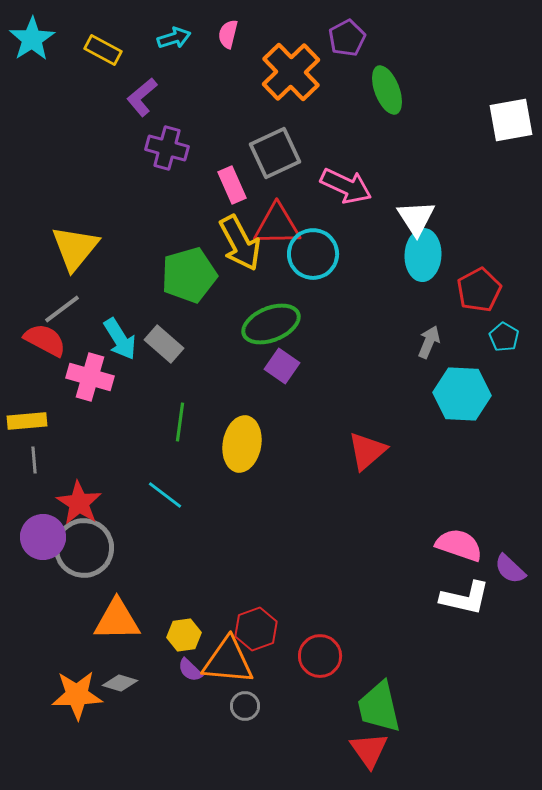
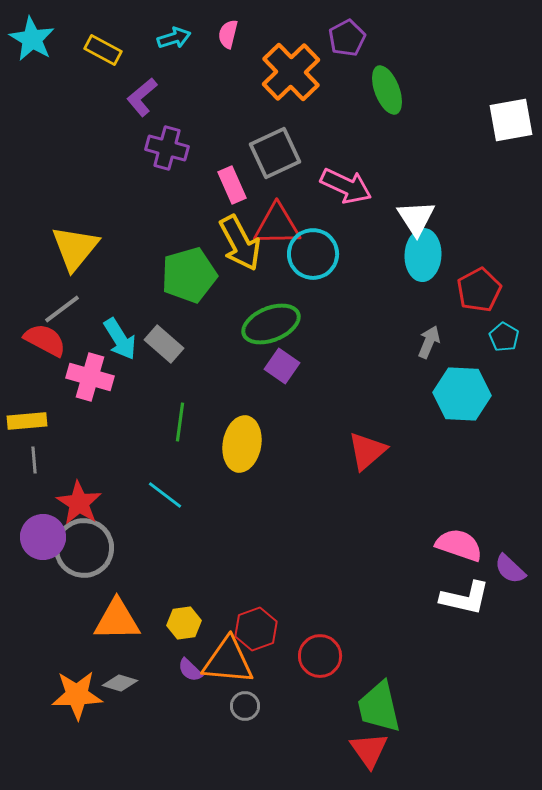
cyan star at (32, 39): rotated 9 degrees counterclockwise
yellow hexagon at (184, 635): moved 12 px up
